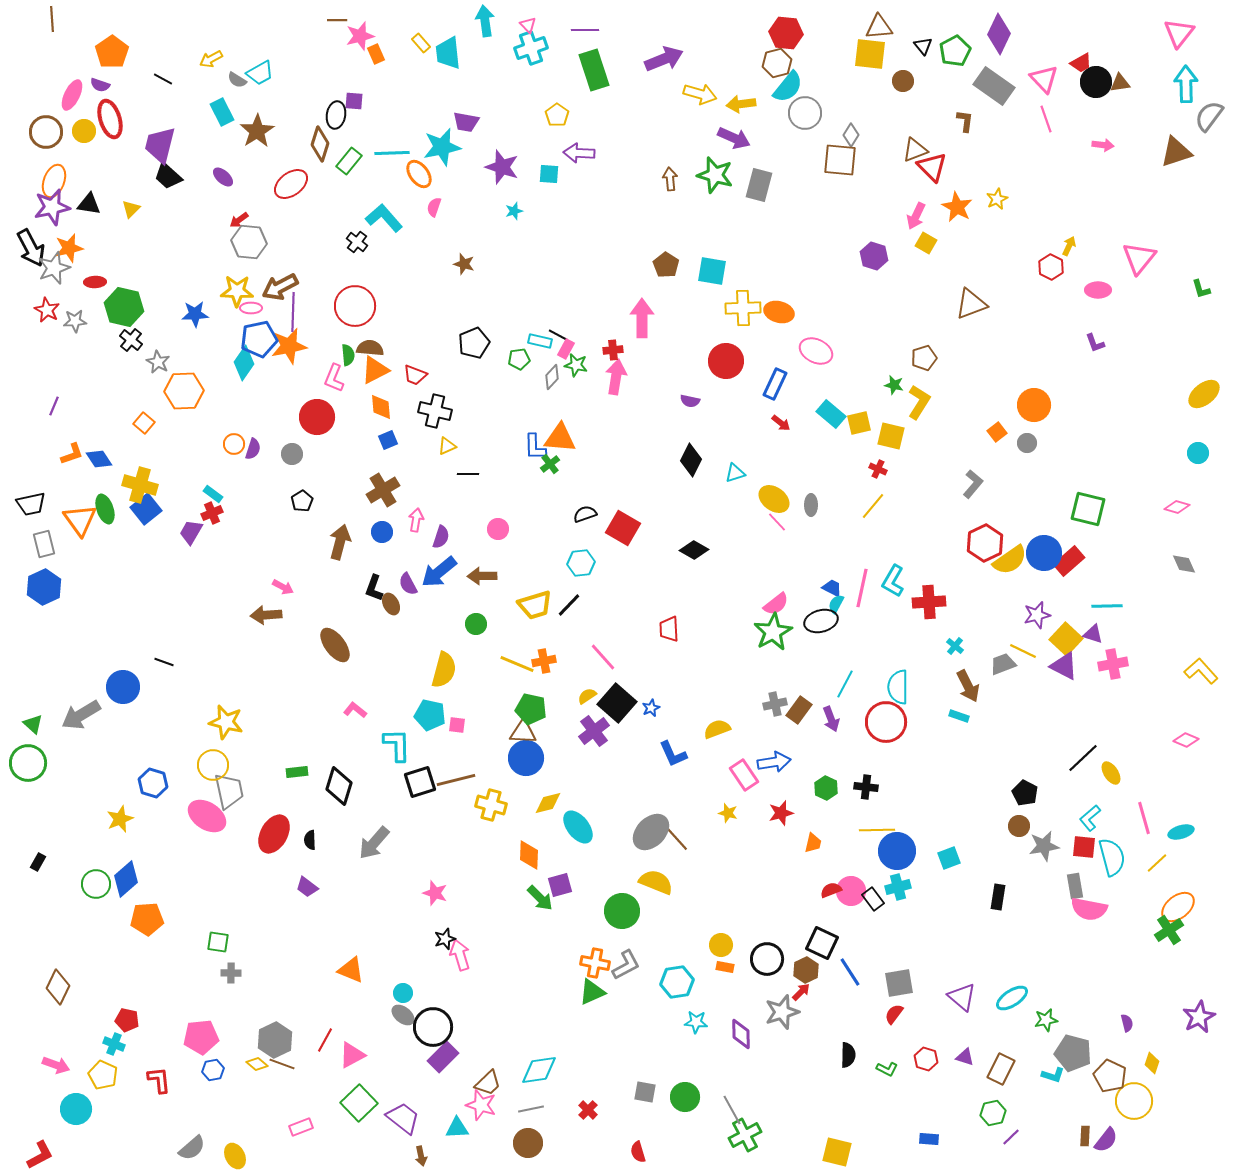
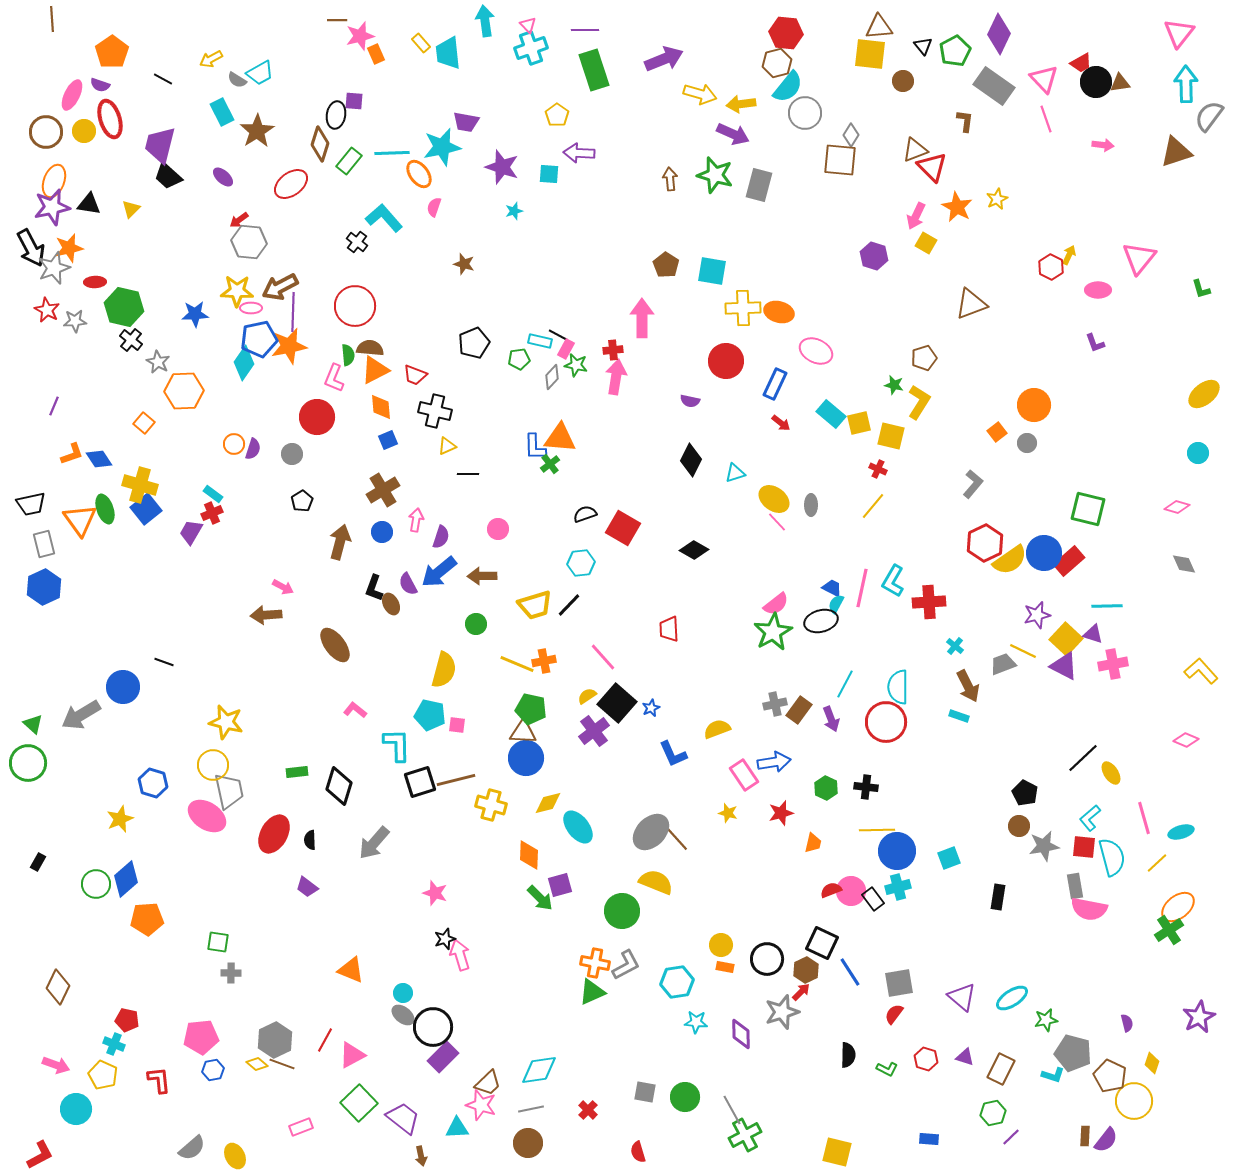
purple arrow at (734, 138): moved 1 px left, 4 px up
yellow arrow at (1069, 246): moved 9 px down
